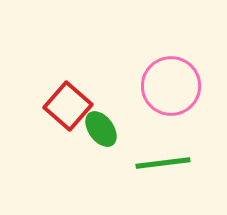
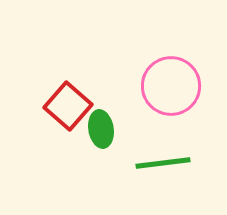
green ellipse: rotated 27 degrees clockwise
